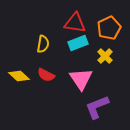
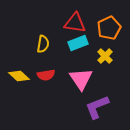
red semicircle: rotated 36 degrees counterclockwise
